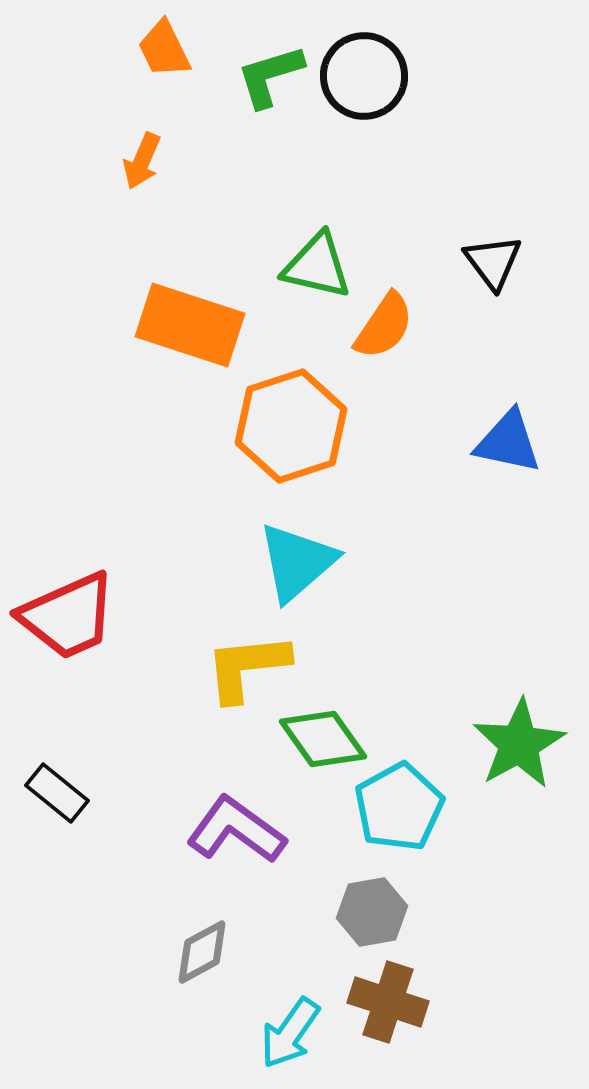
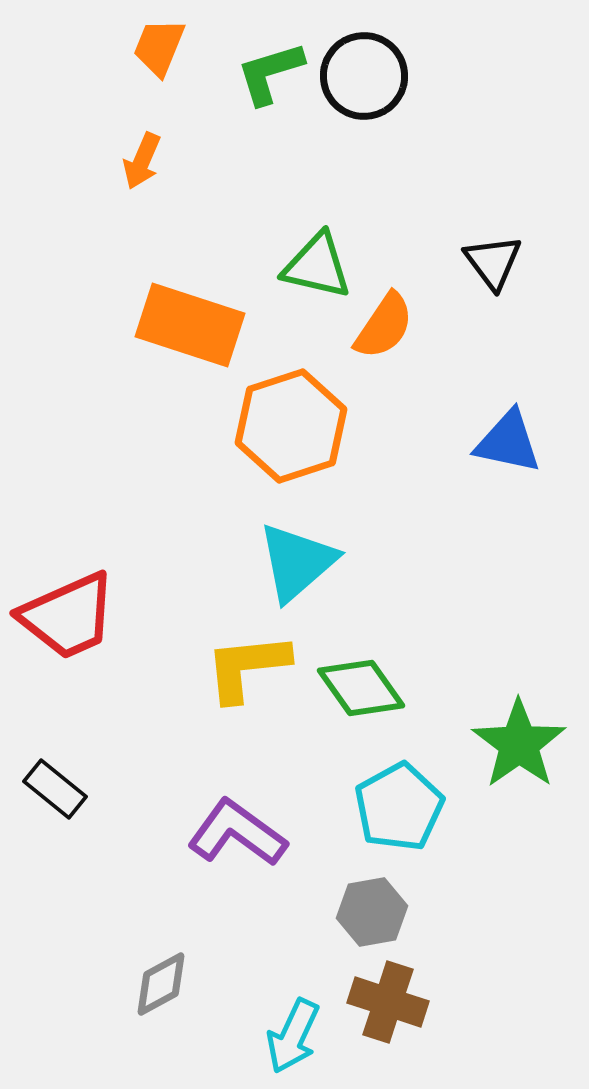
orange trapezoid: moved 5 px left, 2 px up; rotated 48 degrees clockwise
green L-shape: moved 3 px up
green diamond: moved 38 px right, 51 px up
green star: rotated 6 degrees counterclockwise
black rectangle: moved 2 px left, 4 px up
purple L-shape: moved 1 px right, 3 px down
gray diamond: moved 41 px left, 32 px down
cyan arrow: moved 3 px right, 3 px down; rotated 10 degrees counterclockwise
